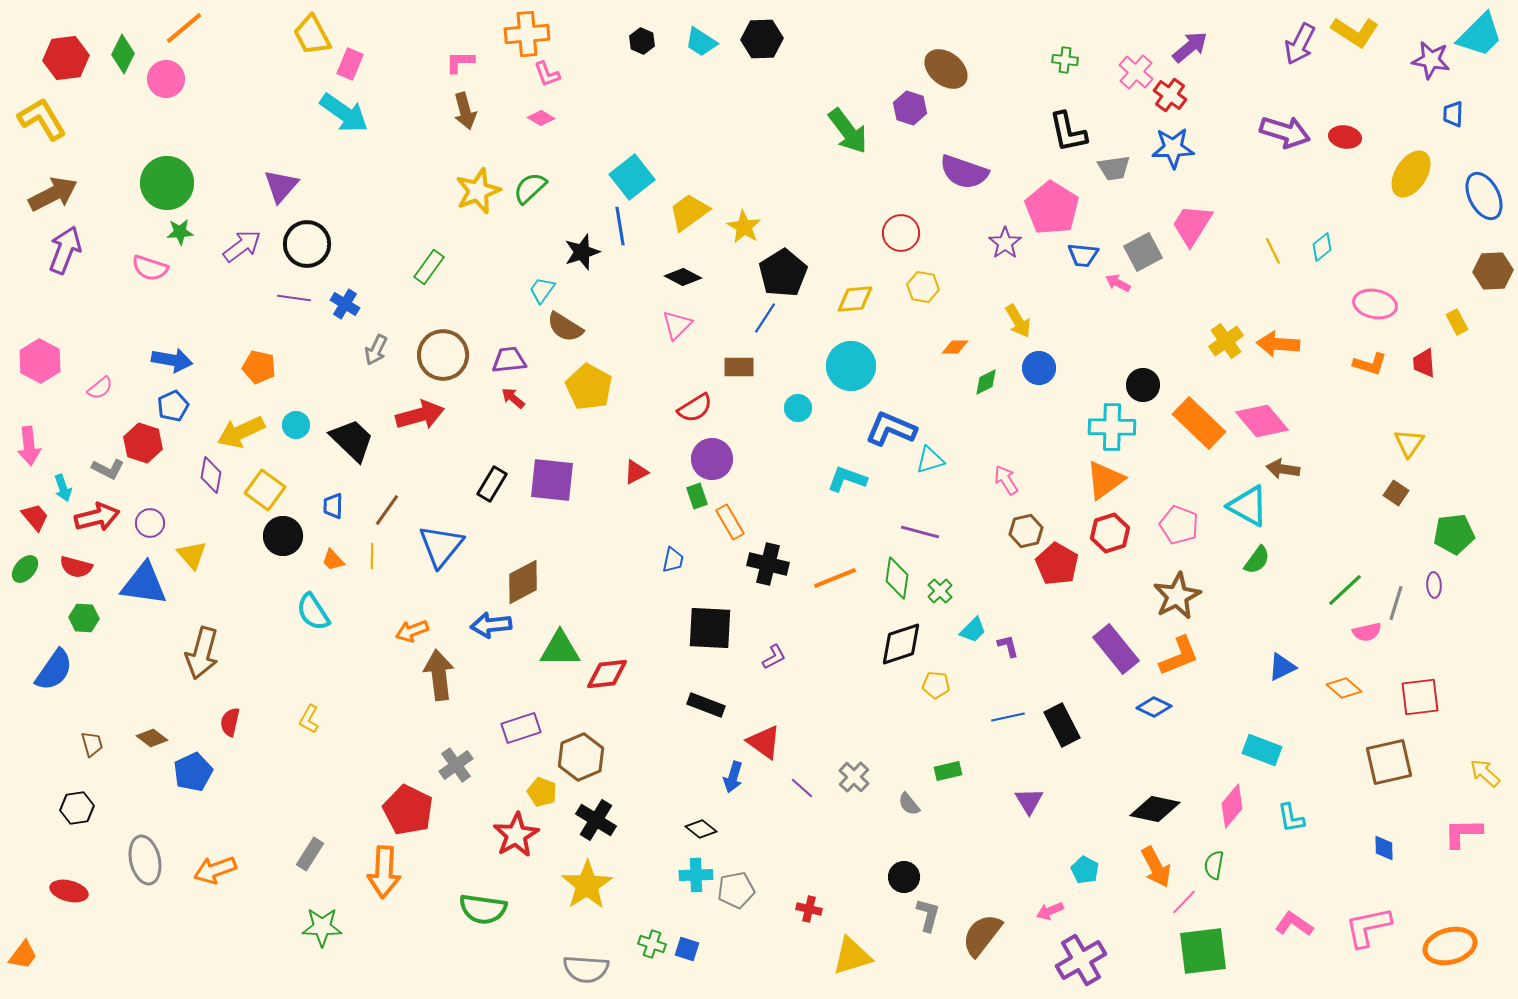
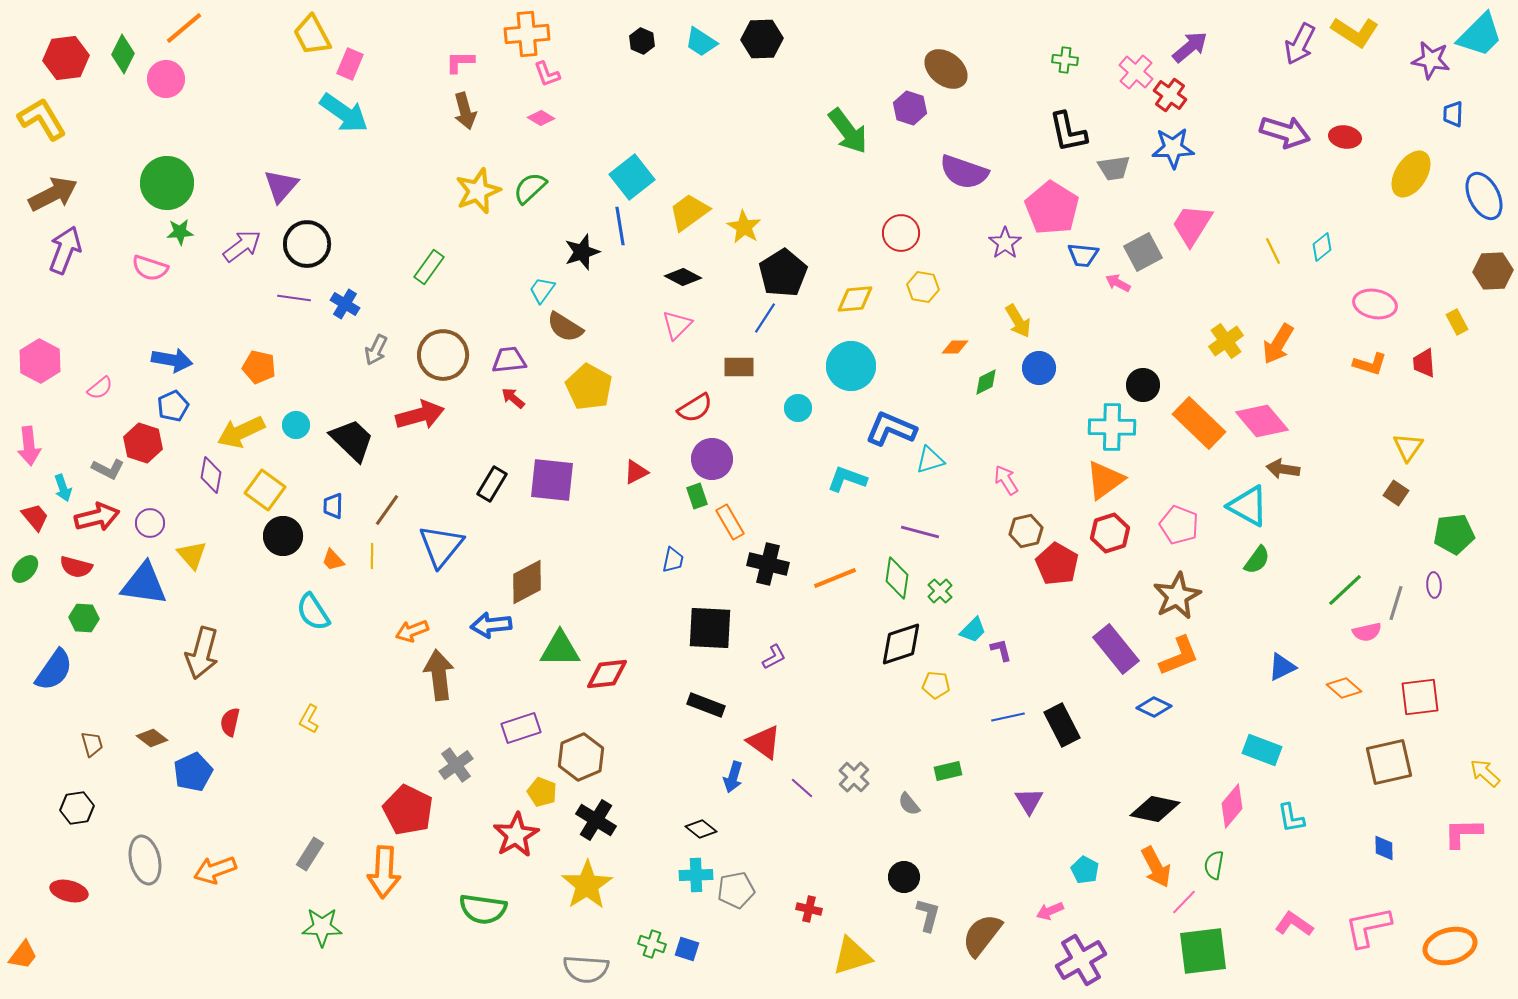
orange arrow at (1278, 344): rotated 63 degrees counterclockwise
yellow triangle at (1409, 443): moved 1 px left, 4 px down
brown diamond at (523, 582): moved 4 px right
purple L-shape at (1008, 646): moved 7 px left, 4 px down
